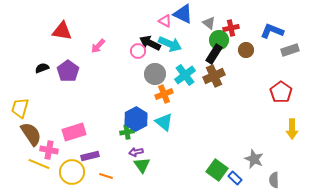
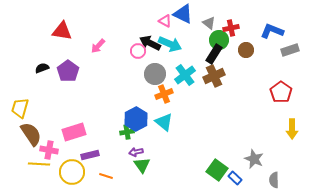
purple rectangle: moved 1 px up
yellow line: rotated 20 degrees counterclockwise
